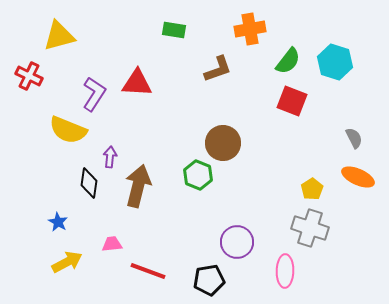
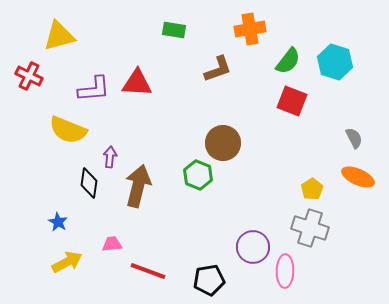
purple L-shape: moved 5 px up; rotated 52 degrees clockwise
purple circle: moved 16 px right, 5 px down
